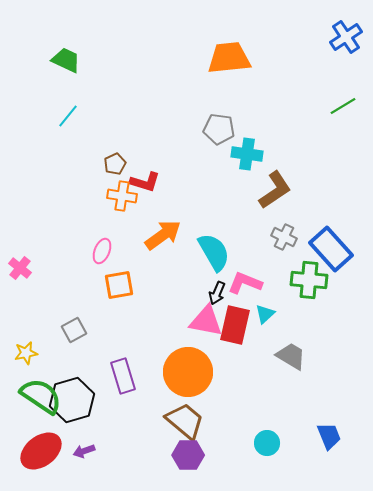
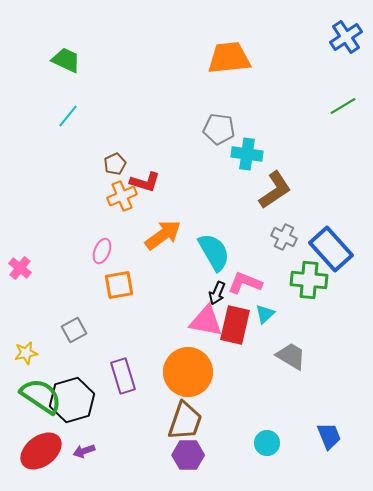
orange cross: rotated 32 degrees counterclockwise
brown trapezoid: rotated 69 degrees clockwise
